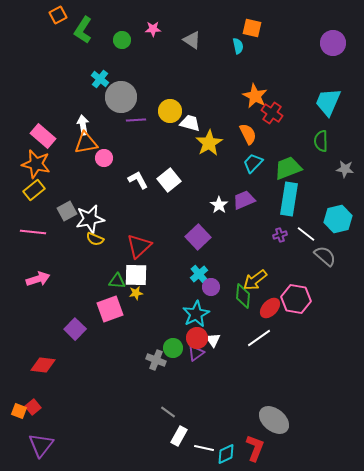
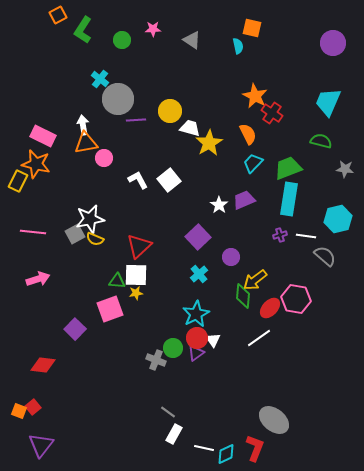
gray circle at (121, 97): moved 3 px left, 2 px down
white trapezoid at (190, 123): moved 5 px down
pink rectangle at (43, 136): rotated 15 degrees counterclockwise
green semicircle at (321, 141): rotated 105 degrees clockwise
yellow rectangle at (34, 190): moved 16 px left, 9 px up; rotated 25 degrees counterclockwise
gray square at (67, 211): moved 8 px right, 23 px down
white line at (306, 234): moved 2 px down; rotated 30 degrees counterclockwise
purple circle at (211, 287): moved 20 px right, 30 px up
white rectangle at (179, 436): moved 5 px left, 2 px up
